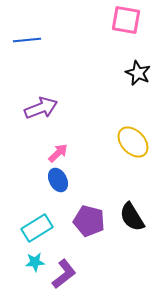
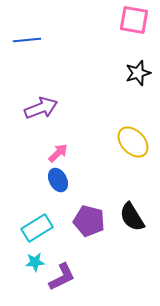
pink square: moved 8 px right
black star: rotated 30 degrees clockwise
purple L-shape: moved 2 px left, 3 px down; rotated 12 degrees clockwise
